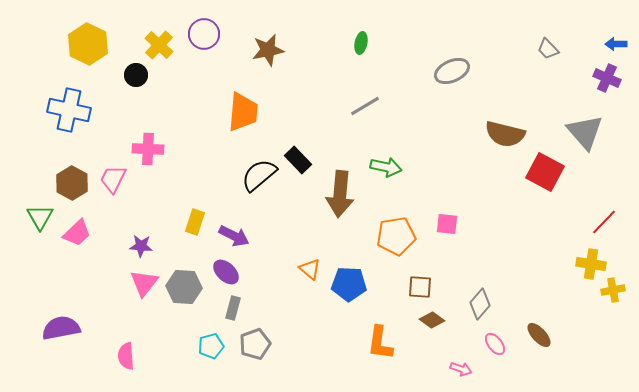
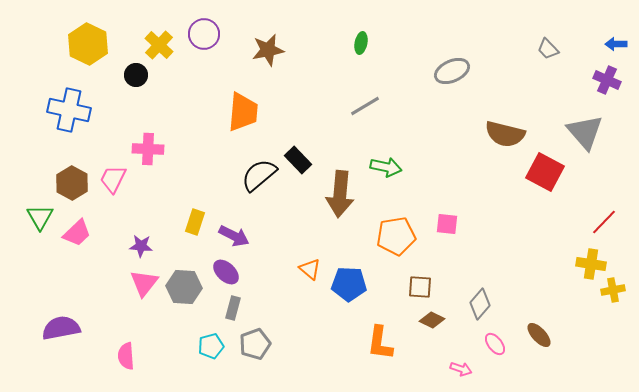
purple cross at (607, 78): moved 2 px down
brown diamond at (432, 320): rotated 10 degrees counterclockwise
